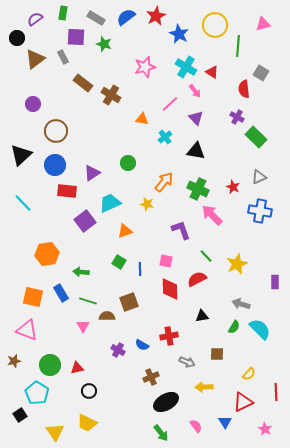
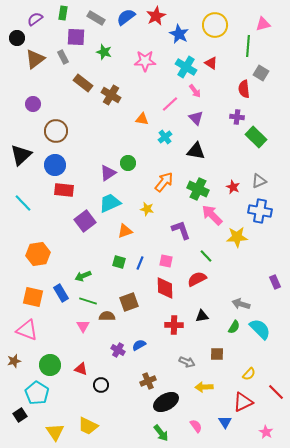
green star at (104, 44): moved 8 px down
green line at (238, 46): moved 10 px right
pink star at (145, 67): moved 6 px up; rotated 15 degrees clockwise
red triangle at (212, 72): moved 1 px left, 9 px up
purple cross at (237, 117): rotated 24 degrees counterclockwise
purple triangle at (92, 173): moved 16 px right
gray triangle at (259, 177): moved 4 px down
red rectangle at (67, 191): moved 3 px left, 1 px up
yellow star at (147, 204): moved 5 px down
orange hexagon at (47, 254): moved 9 px left
green square at (119, 262): rotated 16 degrees counterclockwise
yellow star at (237, 264): moved 27 px up; rotated 20 degrees clockwise
blue line at (140, 269): moved 6 px up; rotated 24 degrees clockwise
green arrow at (81, 272): moved 2 px right, 4 px down; rotated 28 degrees counterclockwise
purple rectangle at (275, 282): rotated 24 degrees counterclockwise
red diamond at (170, 289): moved 5 px left, 1 px up
red cross at (169, 336): moved 5 px right, 11 px up; rotated 12 degrees clockwise
blue semicircle at (142, 345): moved 3 px left; rotated 120 degrees clockwise
red triangle at (77, 368): moved 4 px right, 1 px down; rotated 32 degrees clockwise
brown cross at (151, 377): moved 3 px left, 4 px down
black circle at (89, 391): moved 12 px right, 6 px up
red line at (276, 392): rotated 42 degrees counterclockwise
yellow trapezoid at (87, 423): moved 1 px right, 3 px down
pink star at (265, 429): moved 1 px right, 3 px down
